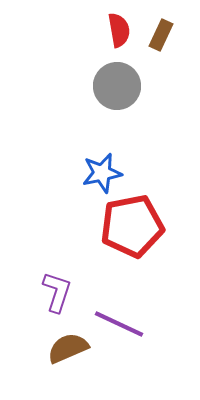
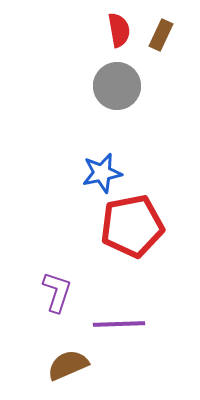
purple line: rotated 27 degrees counterclockwise
brown semicircle: moved 17 px down
